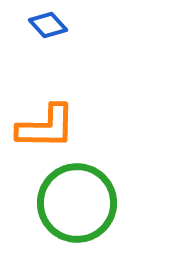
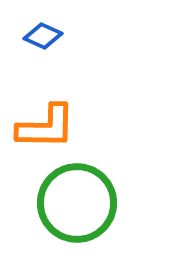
blue diamond: moved 5 px left, 11 px down; rotated 24 degrees counterclockwise
